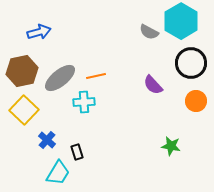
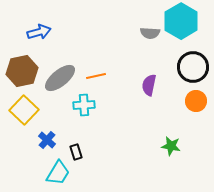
gray semicircle: moved 1 px right, 1 px down; rotated 24 degrees counterclockwise
black circle: moved 2 px right, 4 px down
purple semicircle: moved 4 px left; rotated 55 degrees clockwise
cyan cross: moved 3 px down
black rectangle: moved 1 px left
